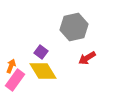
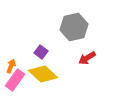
yellow diamond: moved 3 px down; rotated 16 degrees counterclockwise
